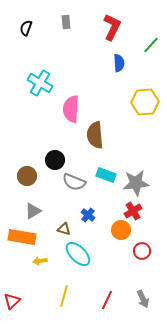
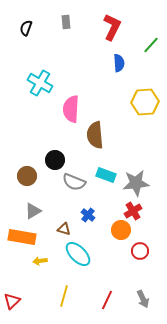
red circle: moved 2 px left
